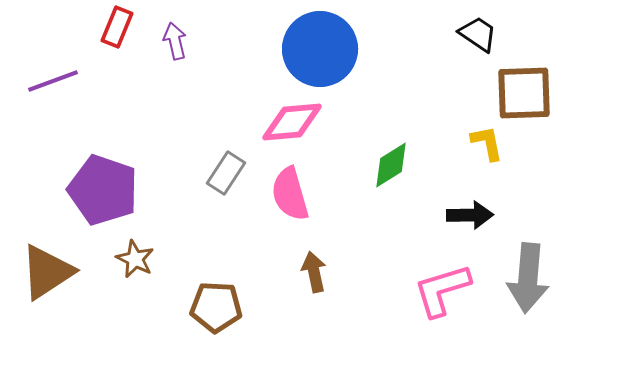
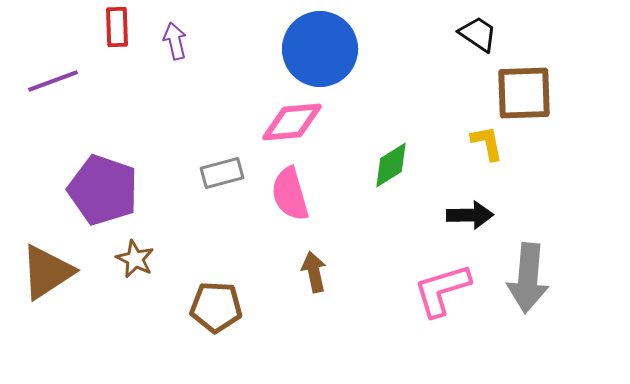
red rectangle: rotated 24 degrees counterclockwise
gray rectangle: moved 4 px left; rotated 42 degrees clockwise
